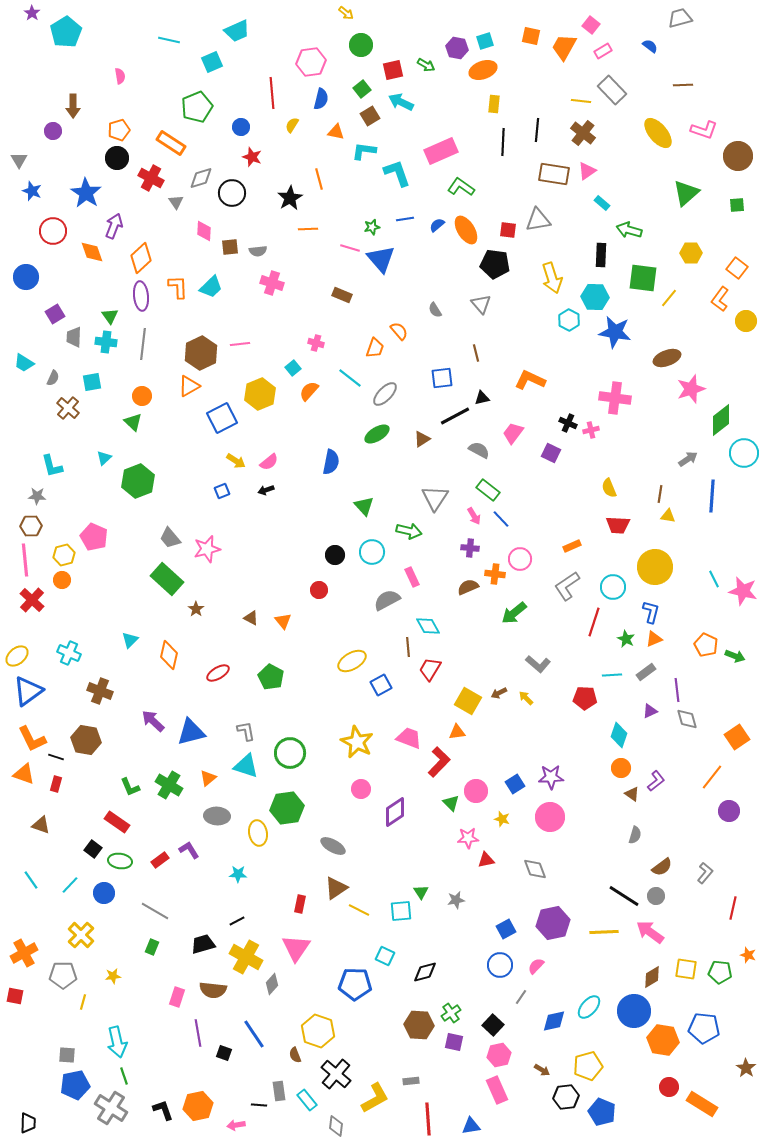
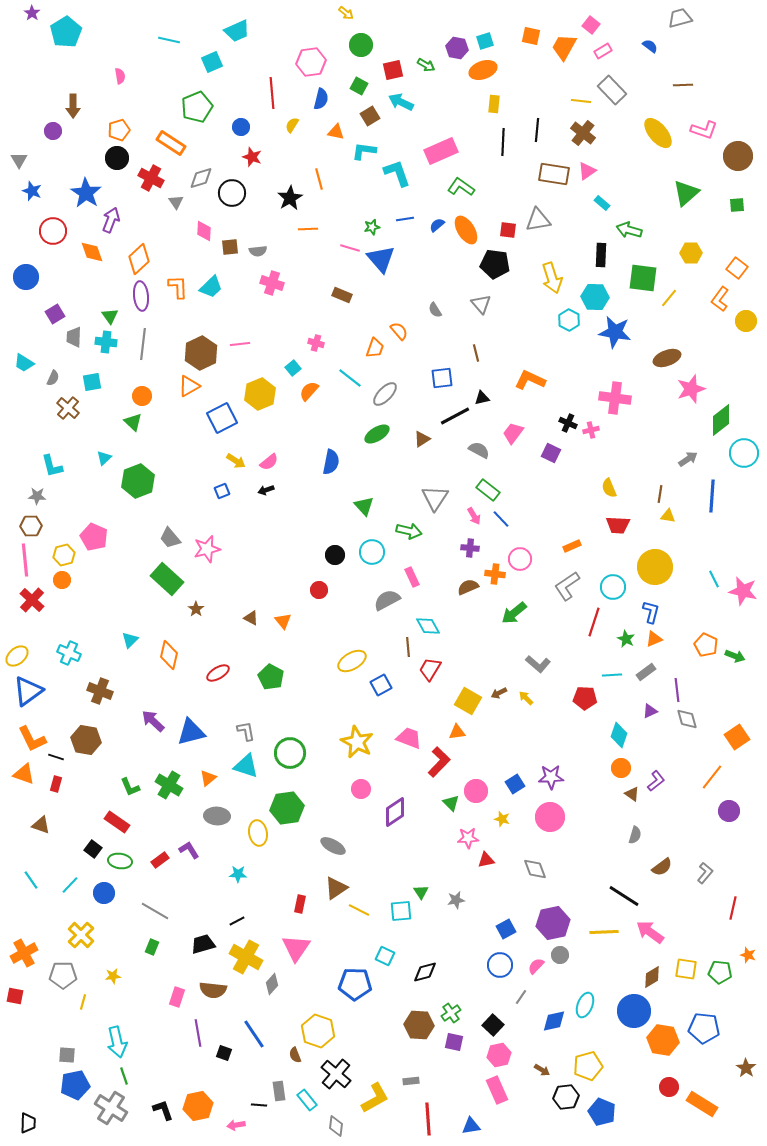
green square at (362, 89): moved 3 px left, 3 px up; rotated 24 degrees counterclockwise
purple arrow at (114, 226): moved 3 px left, 6 px up
orange diamond at (141, 258): moved 2 px left, 1 px down
gray circle at (656, 896): moved 96 px left, 59 px down
cyan ellipse at (589, 1007): moved 4 px left, 2 px up; rotated 20 degrees counterclockwise
